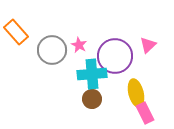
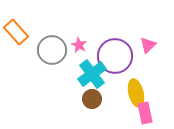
cyan cross: rotated 32 degrees counterclockwise
pink rectangle: rotated 15 degrees clockwise
